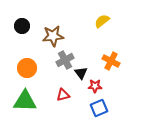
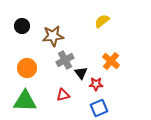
orange cross: rotated 12 degrees clockwise
red star: moved 1 px right, 2 px up
